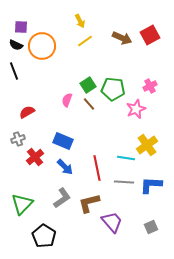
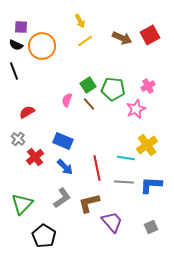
pink cross: moved 2 px left
gray cross: rotated 32 degrees counterclockwise
